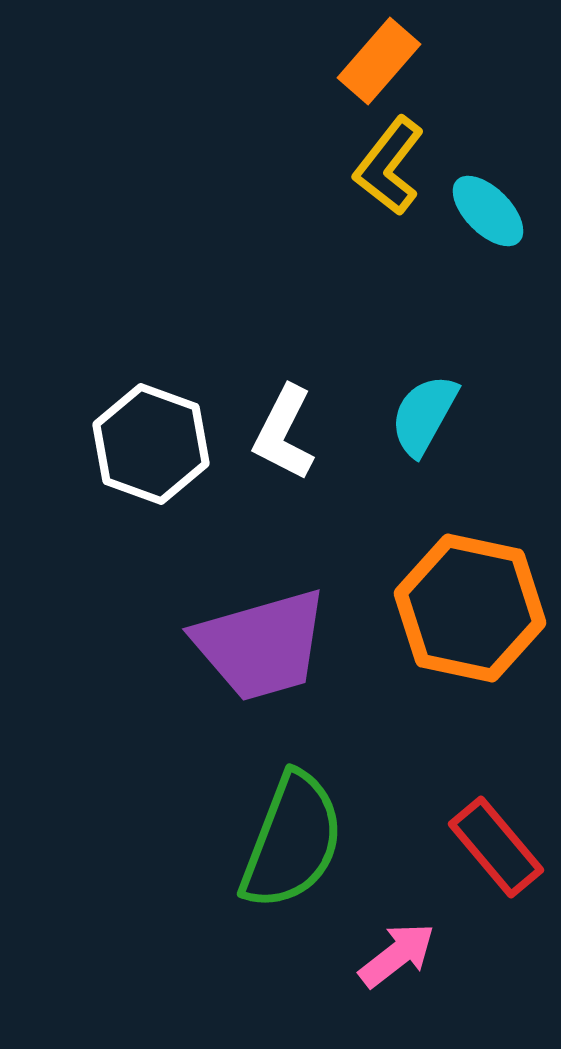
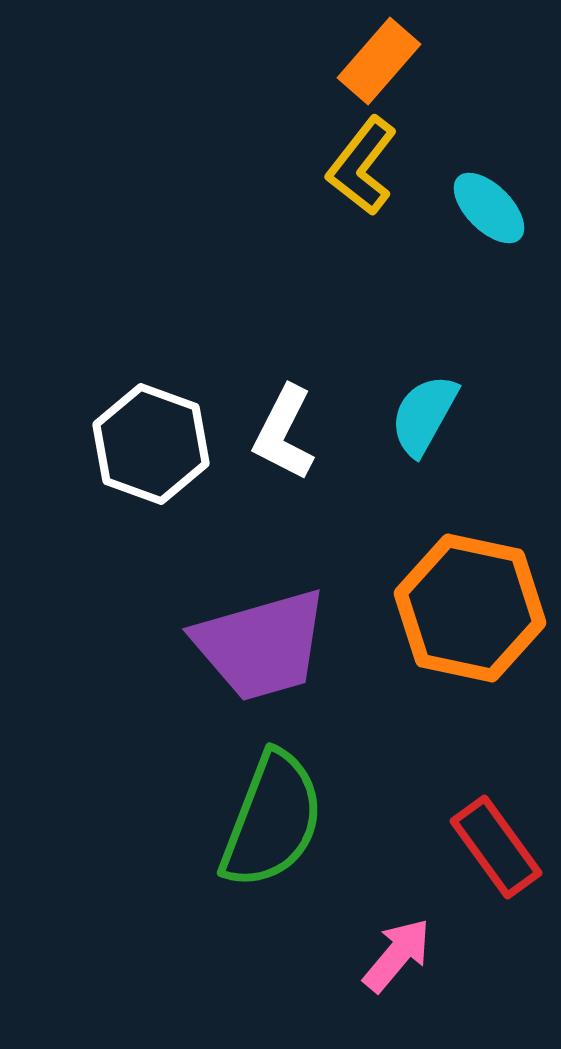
yellow L-shape: moved 27 px left
cyan ellipse: moved 1 px right, 3 px up
green semicircle: moved 20 px left, 21 px up
red rectangle: rotated 4 degrees clockwise
pink arrow: rotated 12 degrees counterclockwise
